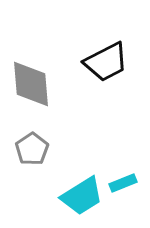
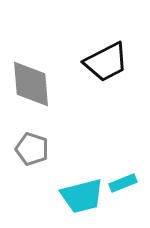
gray pentagon: rotated 20 degrees counterclockwise
cyan trapezoid: rotated 18 degrees clockwise
